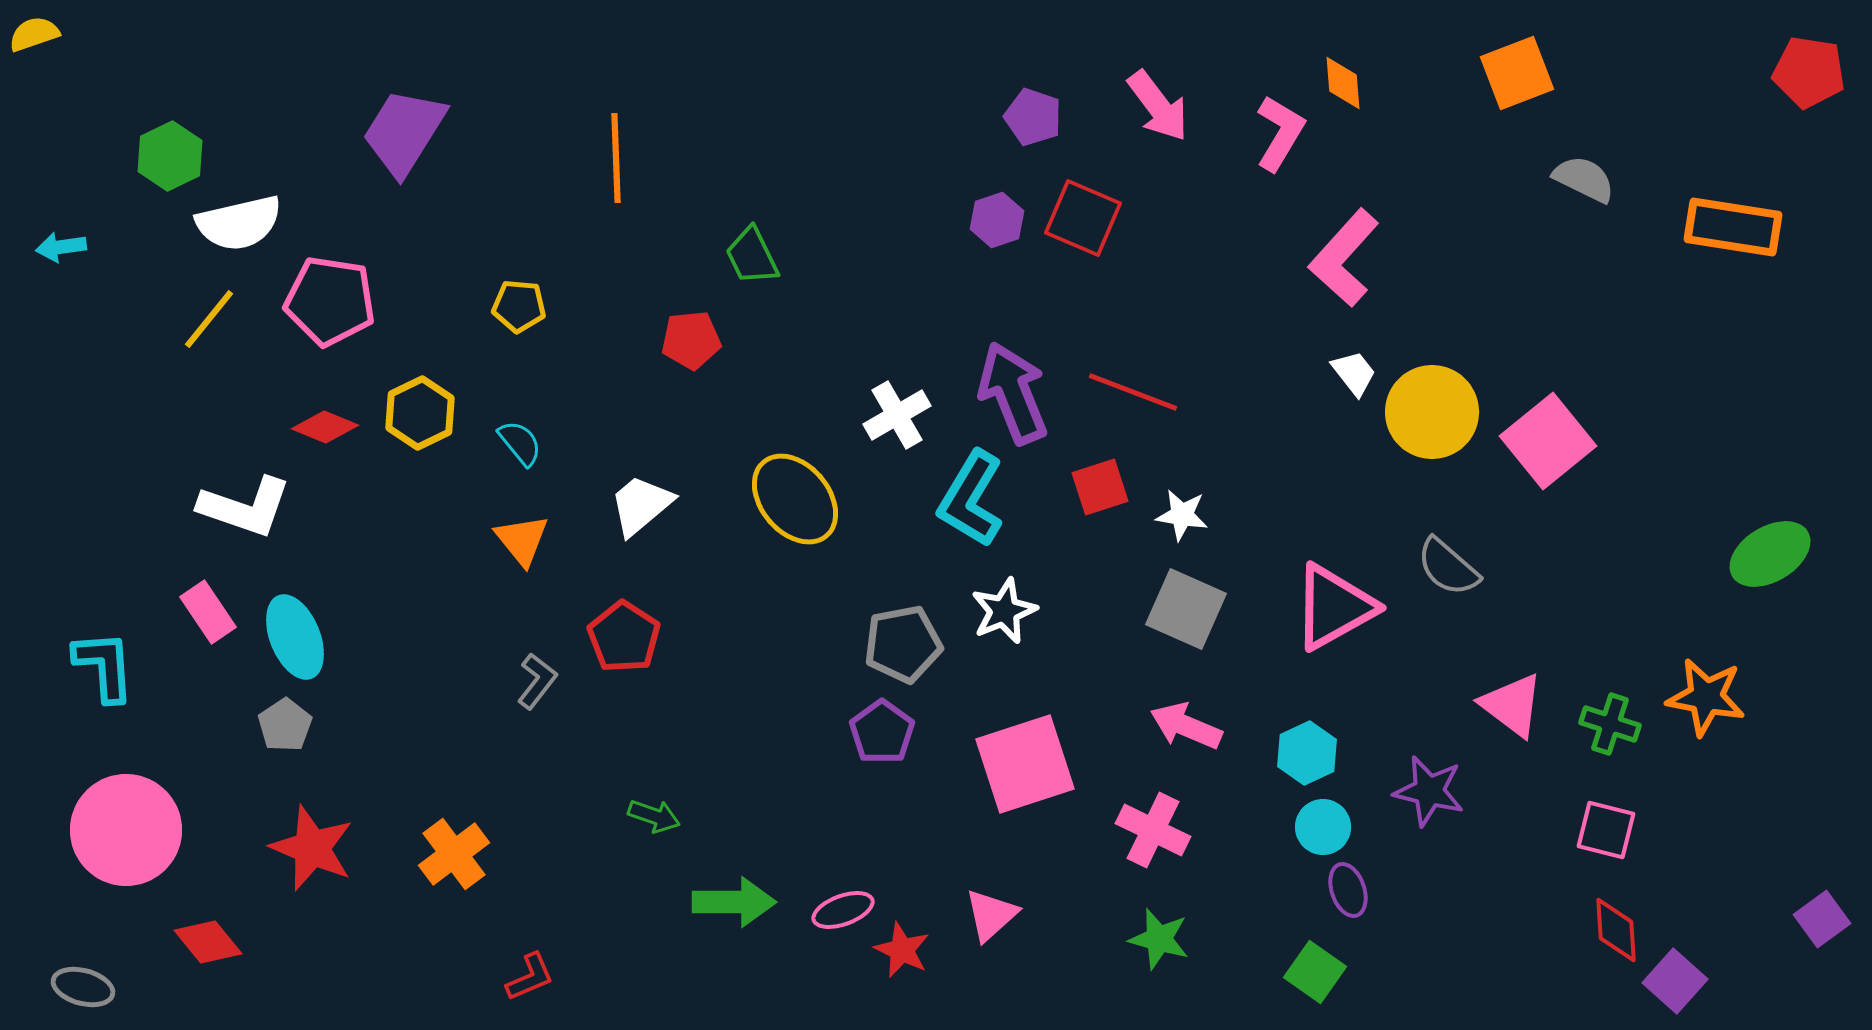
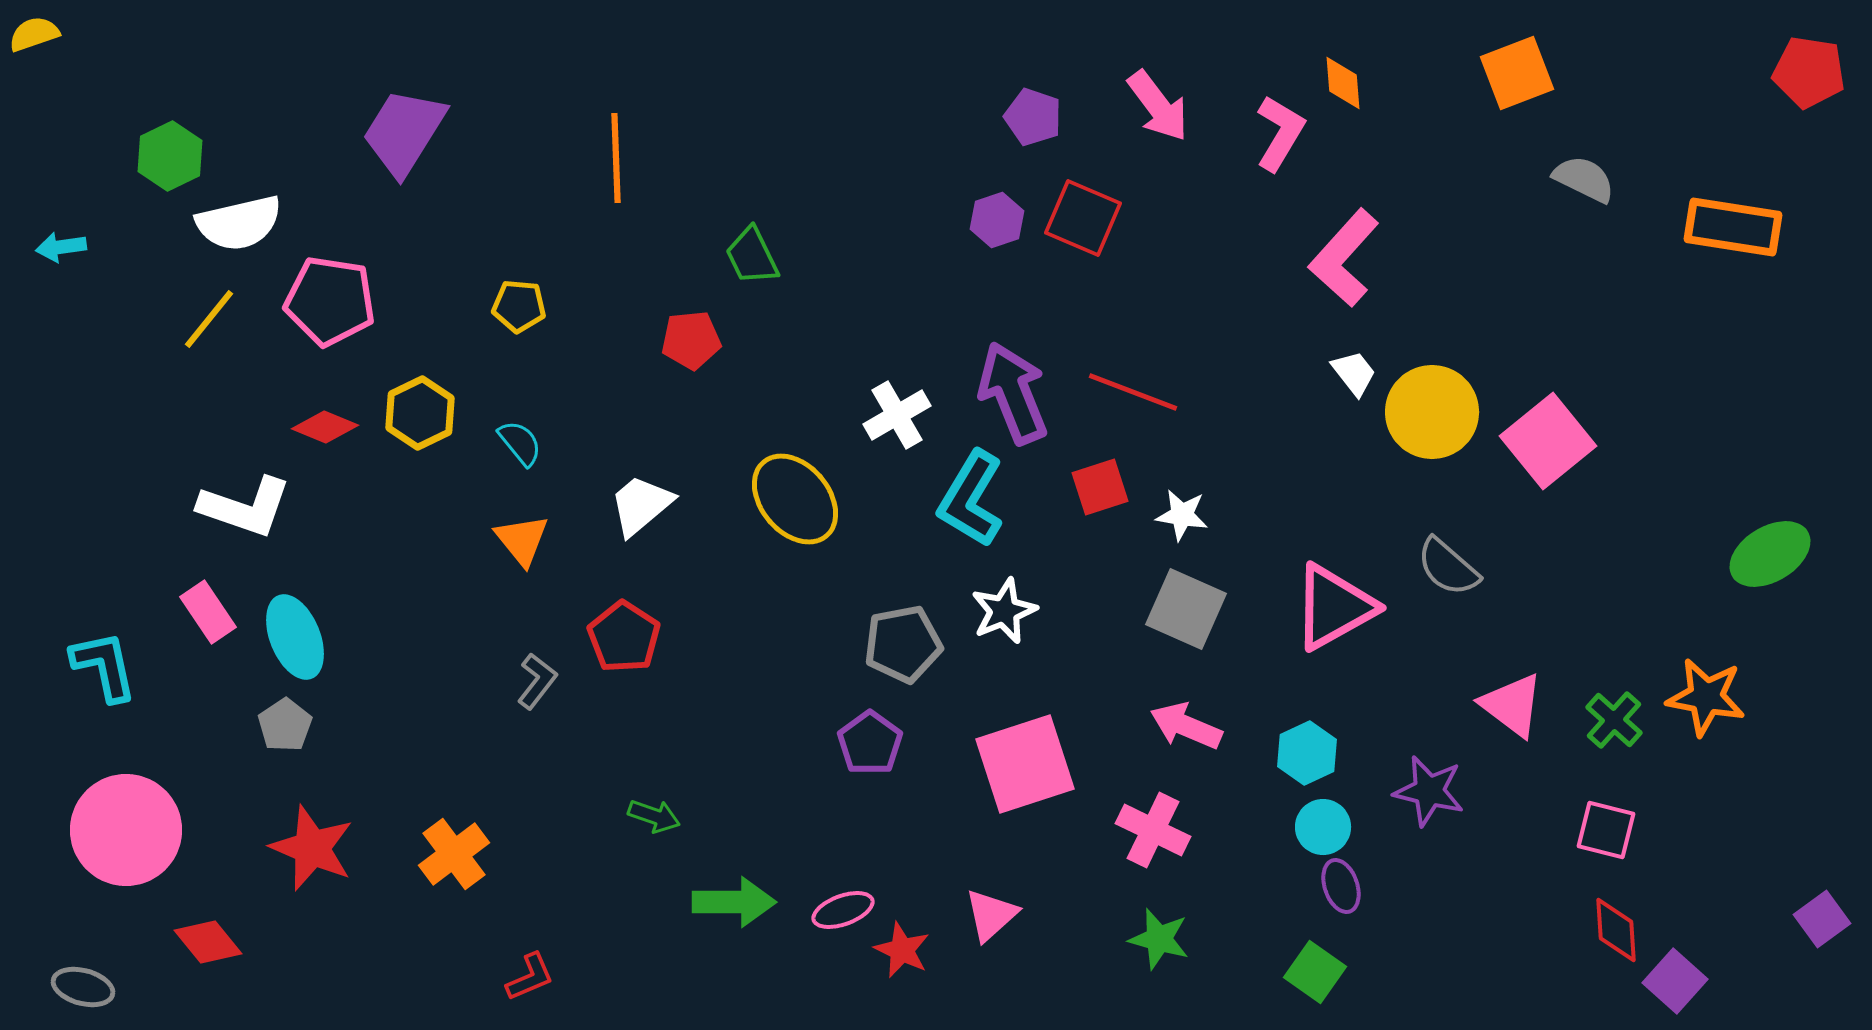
cyan L-shape at (104, 666): rotated 8 degrees counterclockwise
green cross at (1610, 724): moved 4 px right, 4 px up; rotated 24 degrees clockwise
purple pentagon at (882, 732): moved 12 px left, 11 px down
purple ellipse at (1348, 890): moved 7 px left, 4 px up
